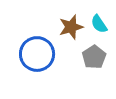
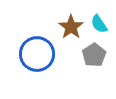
brown star: rotated 20 degrees counterclockwise
gray pentagon: moved 2 px up
